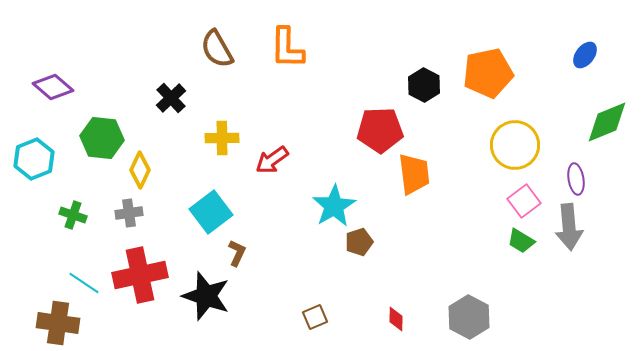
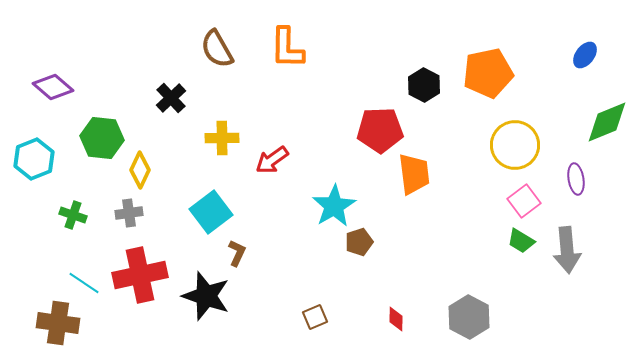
gray arrow: moved 2 px left, 23 px down
